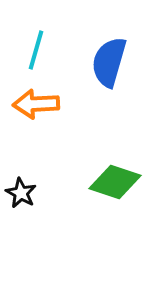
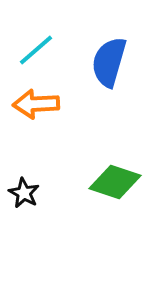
cyan line: rotated 33 degrees clockwise
black star: moved 3 px right
